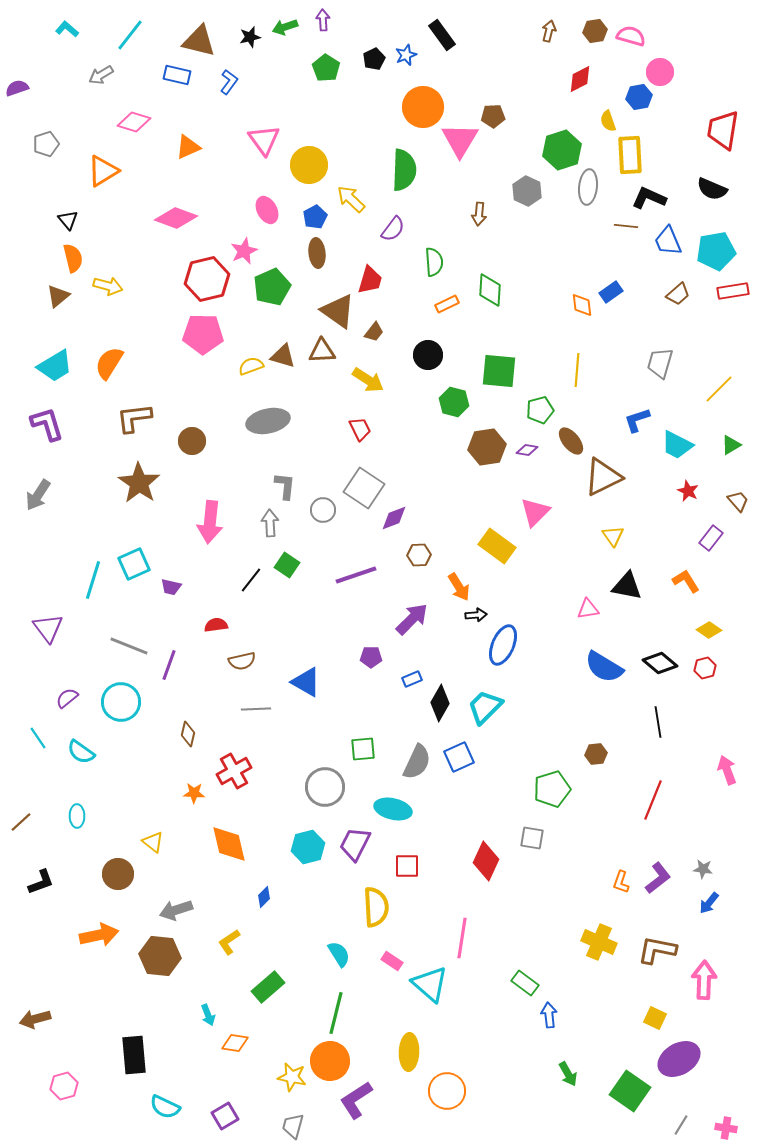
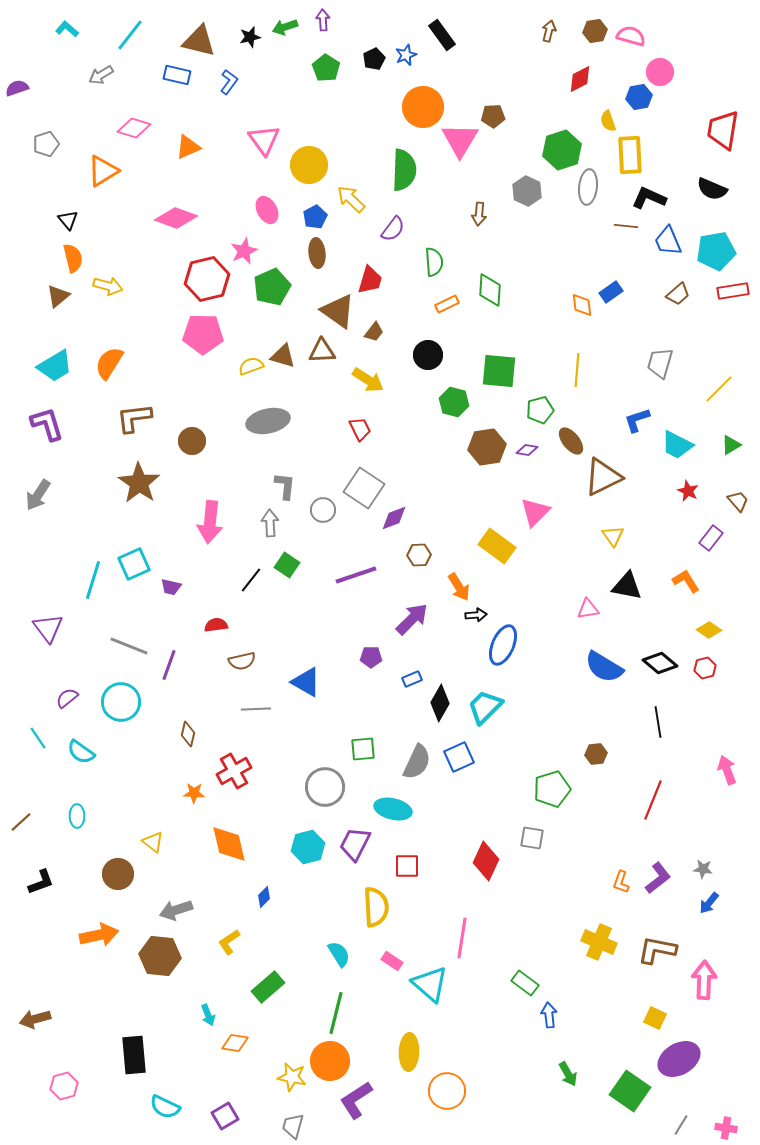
pink diamond at (134, 122): moved 6 px down
